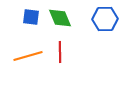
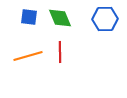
blue square: moved 2 px left
